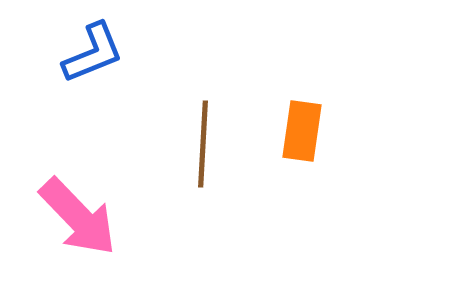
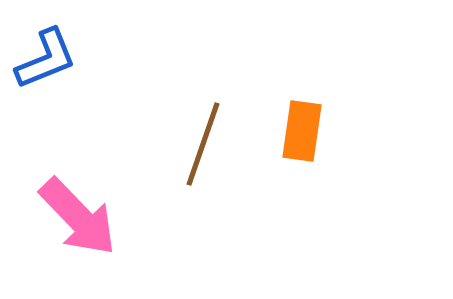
blue L-shape: moved 47 px left, 6 px down
brown line: rotated 16 degrees clockwise
